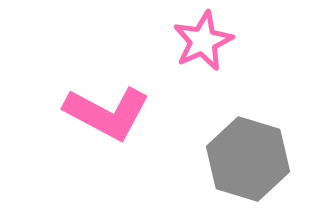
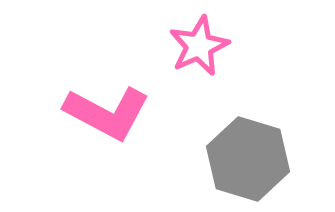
pink star: moved 4 px left, 5 px down
